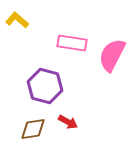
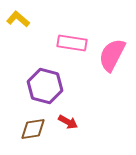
yellow L-shape: moved 1 px right, 1 px up
